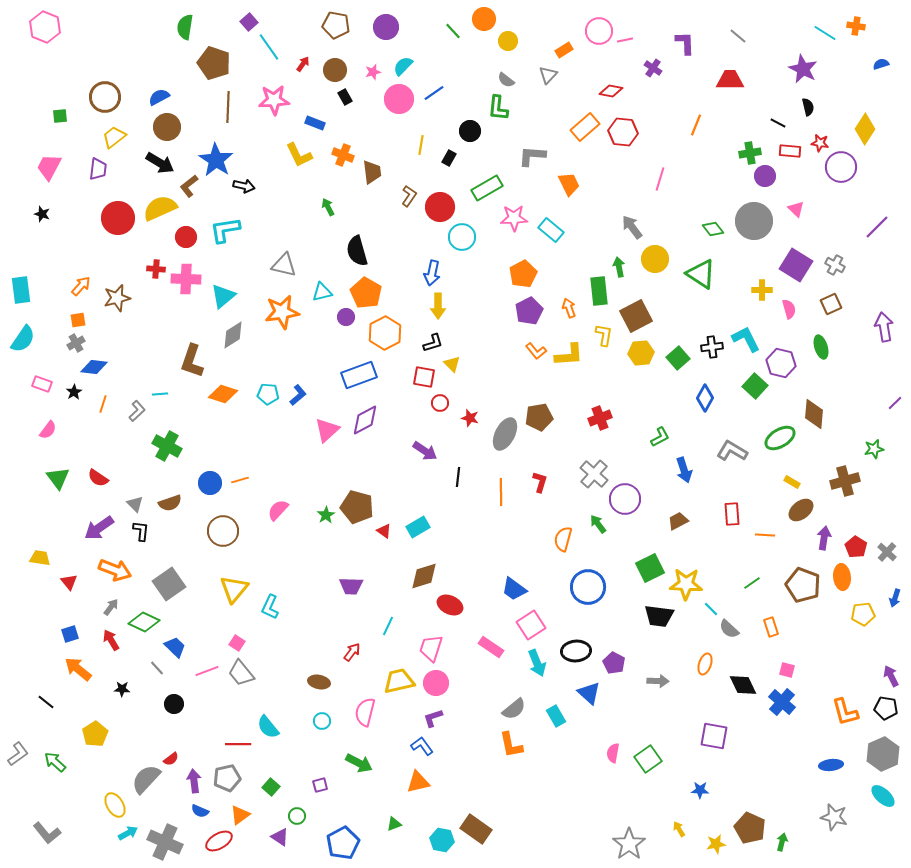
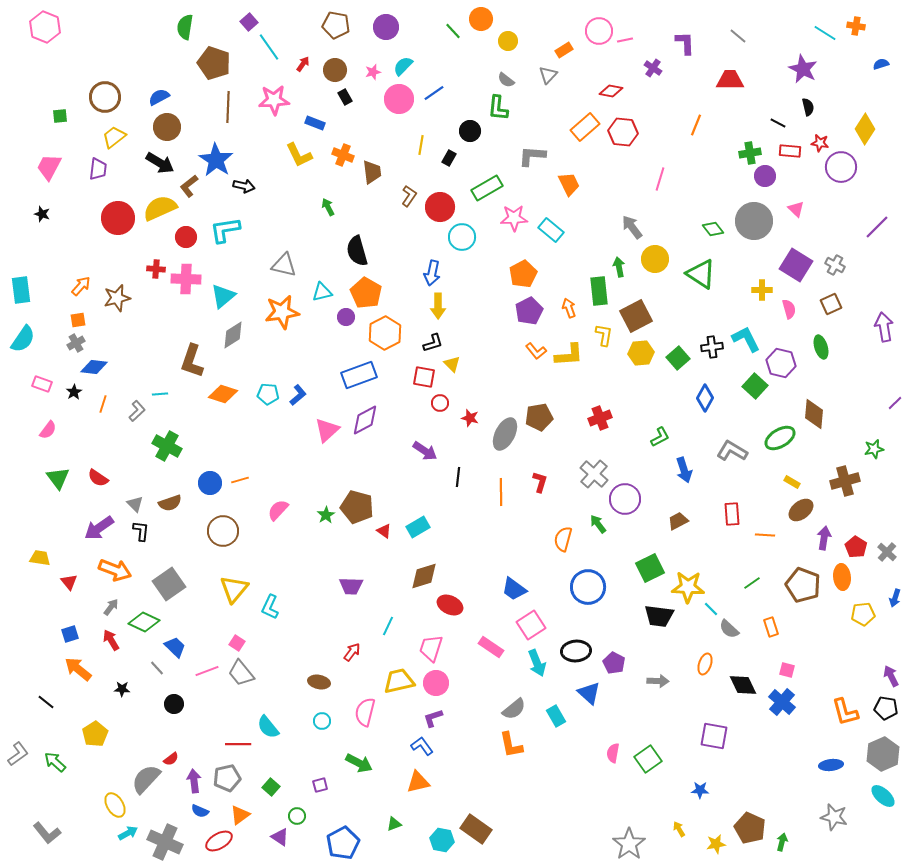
orange circle at (484, 19): moved 3 px left
yellow star at (686, 584): moved 2 px right, 3 px down
